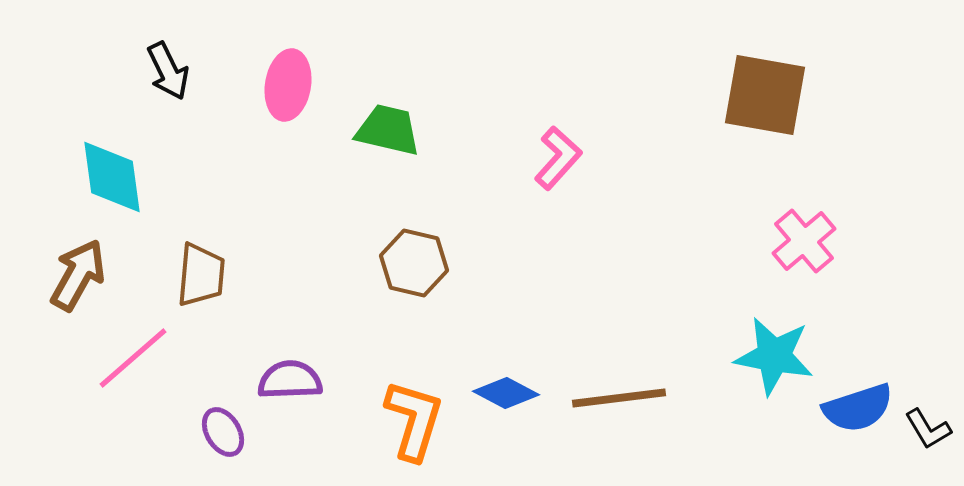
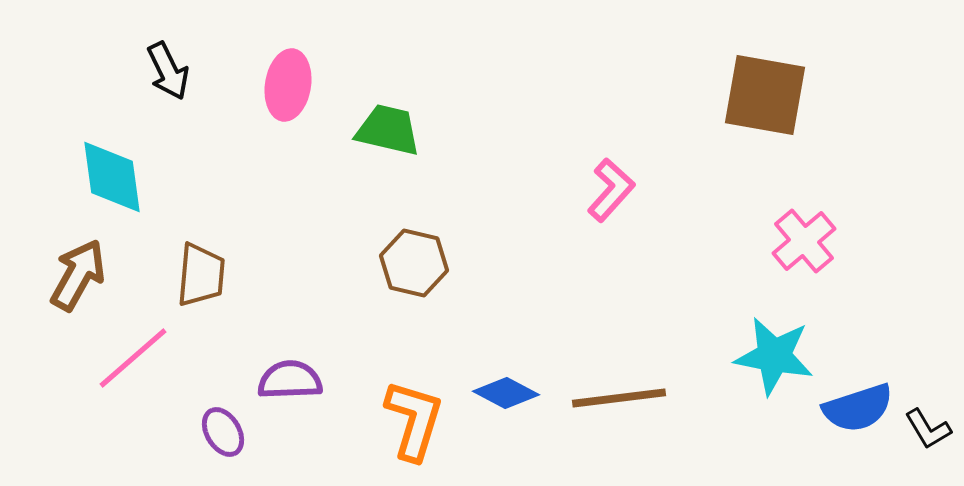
pink L-shape: moved 53 px right, 32 px down
